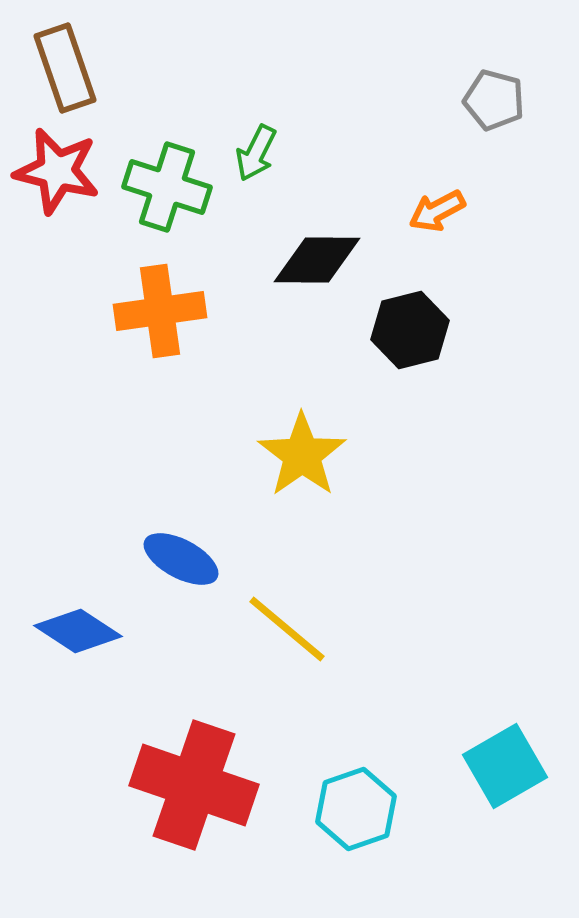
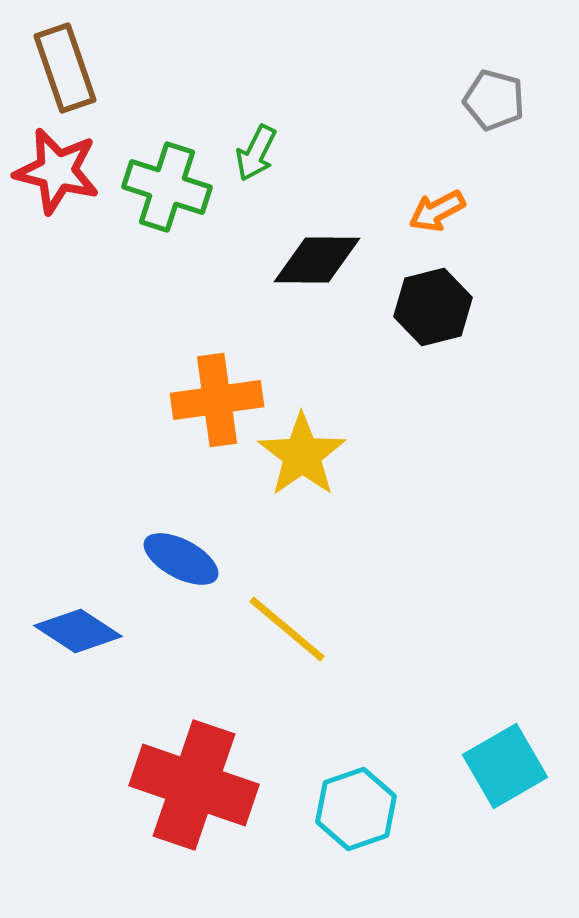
orange cross: moved 57 px right, 89 px down
black hexagon: moved 23 px right, 23 px up
